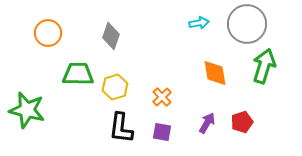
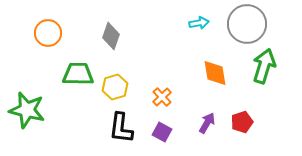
purple square: rotated 18 degrees clockwise
